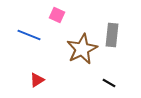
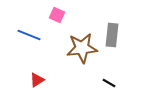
brown star: moved 1 px up; rotated 20 degrees clockwise
